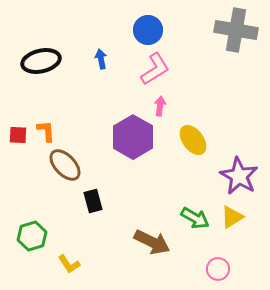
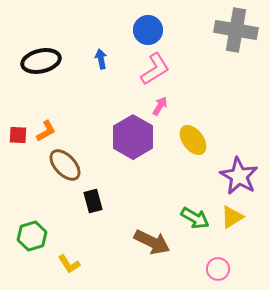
pink arrow: rotated 24 degrees clockwise
orange L-shape: rotated 65 degrees clockwise
